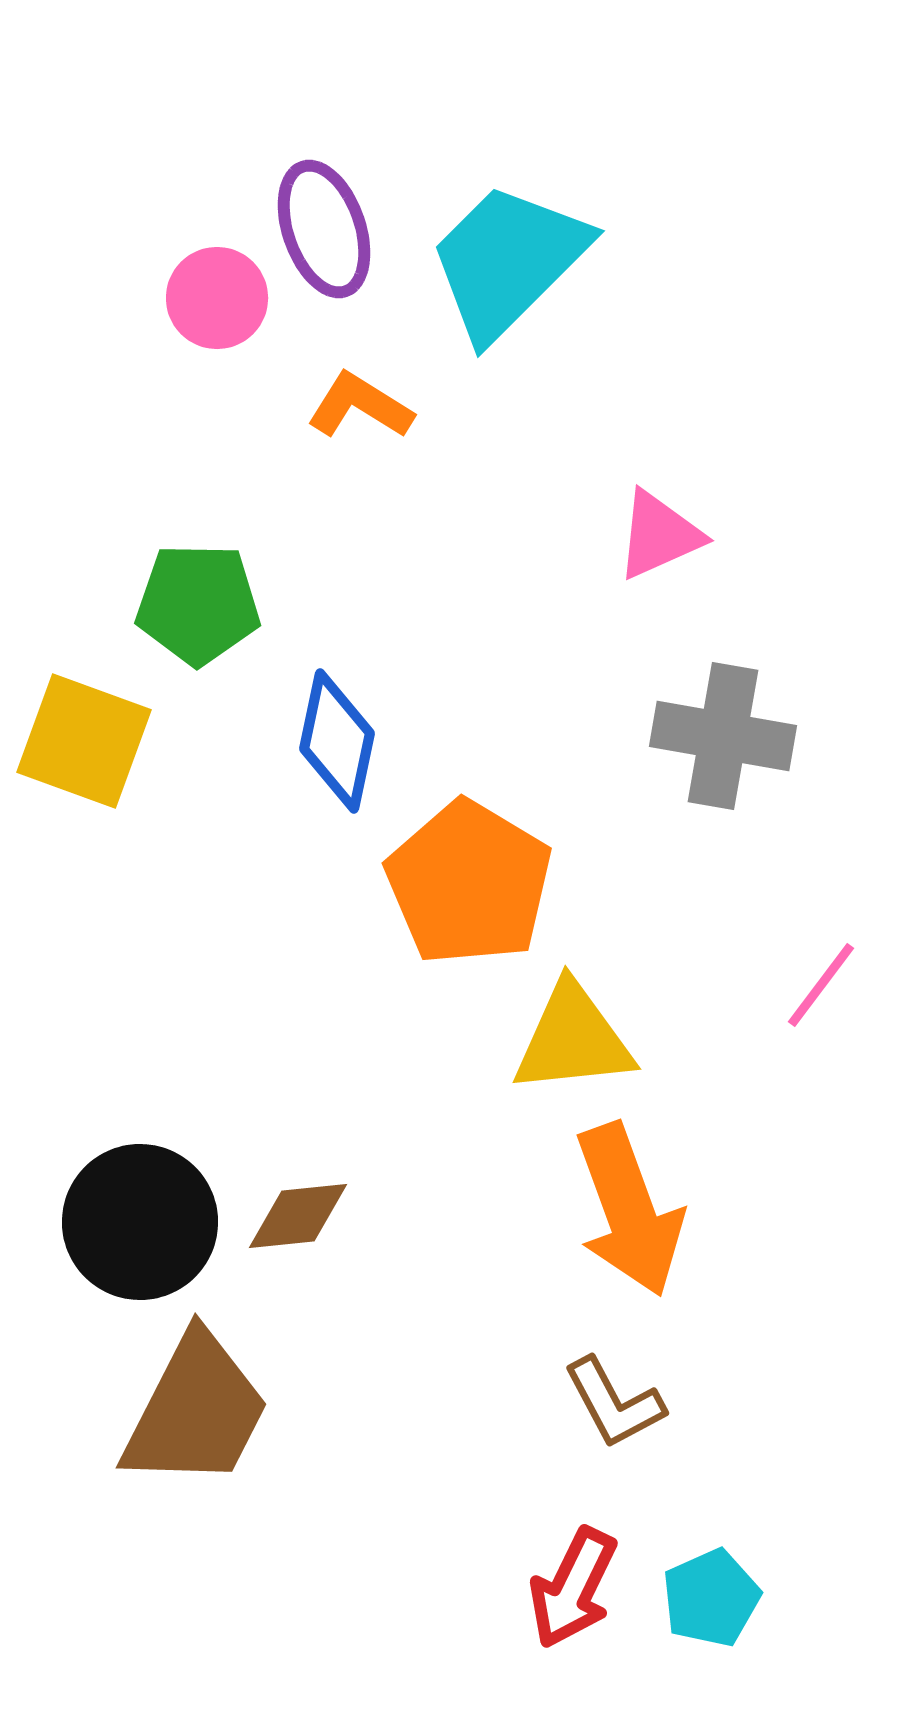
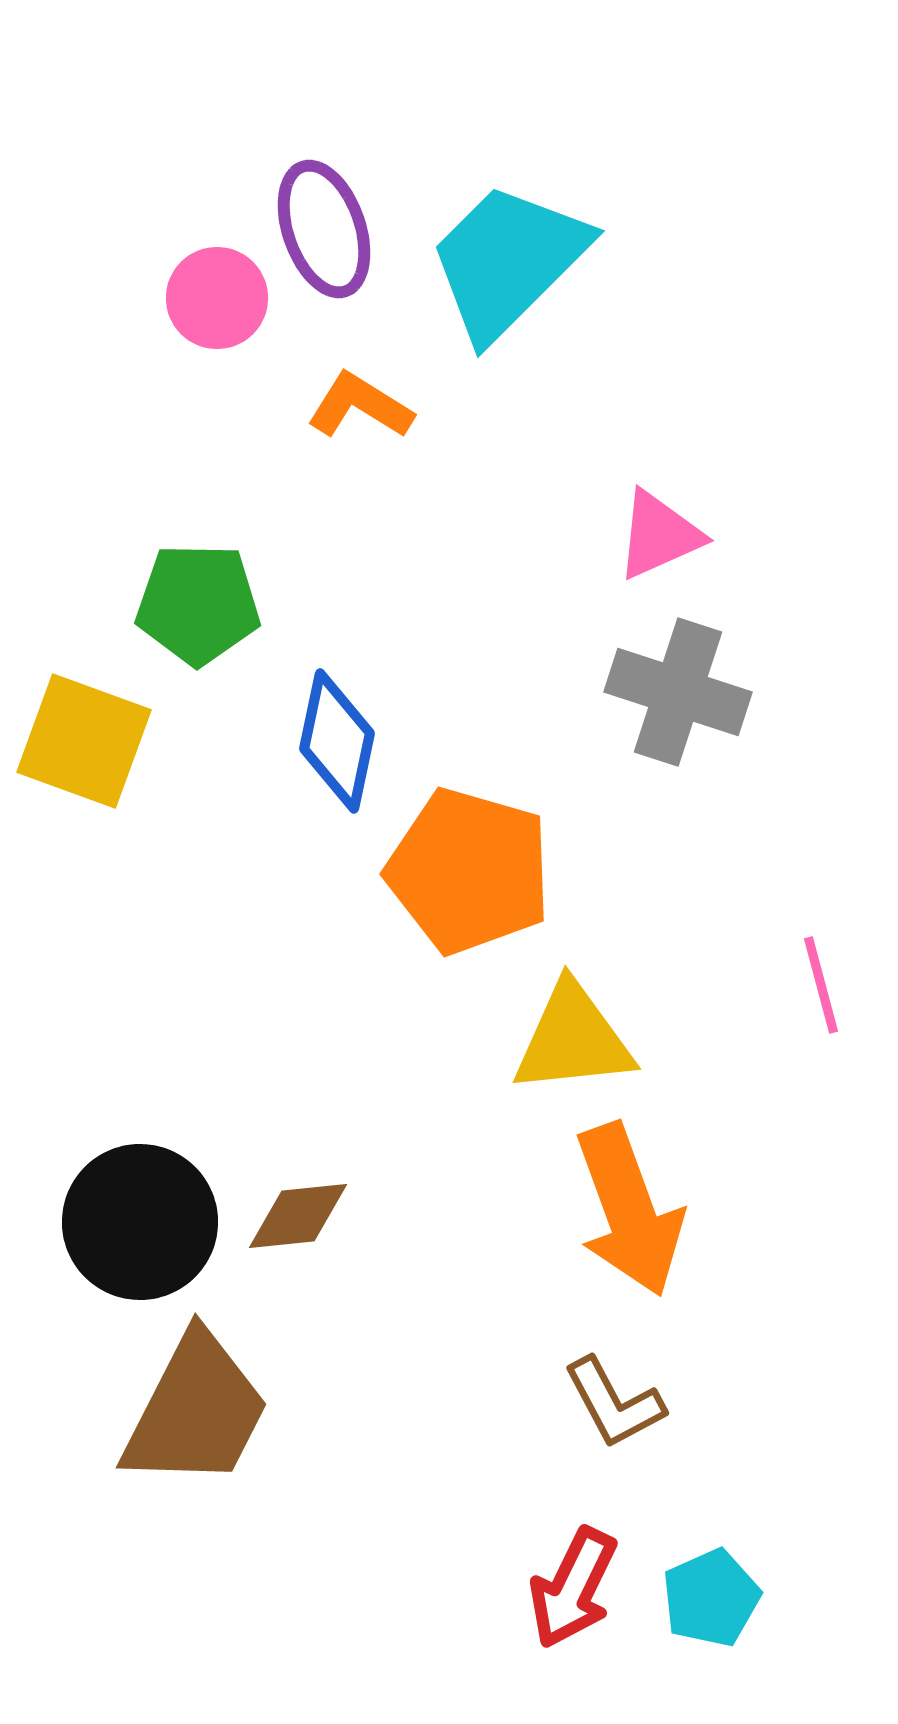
gray cross: moved 45 px left, 44 px up; rotated 8 degrees clockwise
orange pentagon: moved 12 px up; rotated 15 degrees counterclockwise
pink line: rotated 52 degrees counterclockwise
